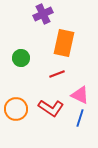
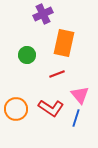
green circle: moved 6 px right, 3 px up
pink triangle: rotated 24 degrees clockwise
blue line: moved 4 px left
